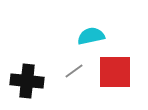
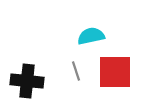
gray line: moved 2 px right; rotated 72 degrees counterclockwise
